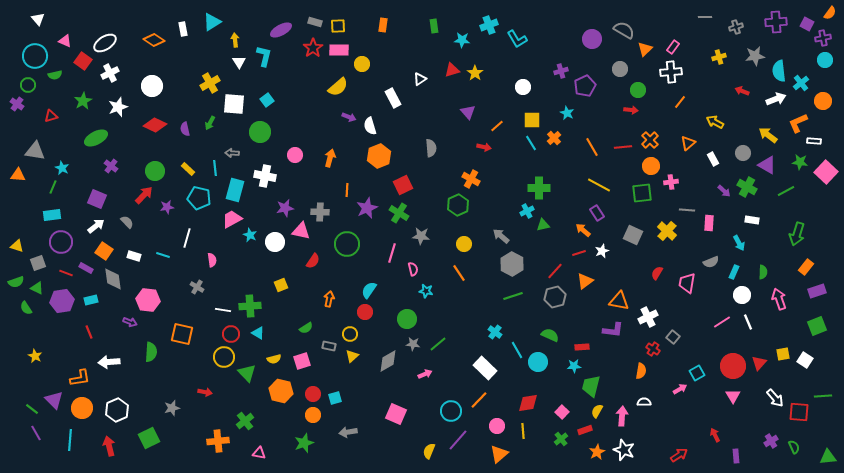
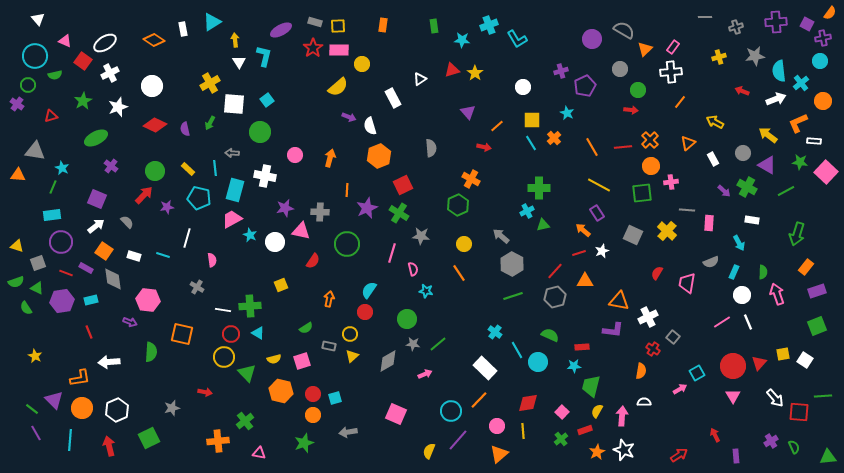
cyan circle at (825, 60): moved 5 px left, 1 px down
orange triangle at (585, 281): rotated 36 degrees clockwise
pink arrow at (779, 299): moved 2 px left, 5 px up
